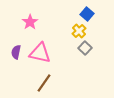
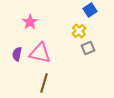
blue square: moved 3 px right, 4 px up; rotated 16 degrees clockwise
gray square: moved 3 px right; rotated 24 degrees clockwise
purple semicircle: moved 1 px right, 2 px down
brown line: rotated 18 degrees counterclockwise
